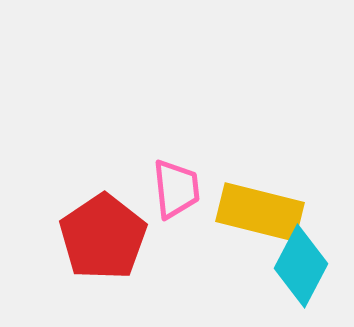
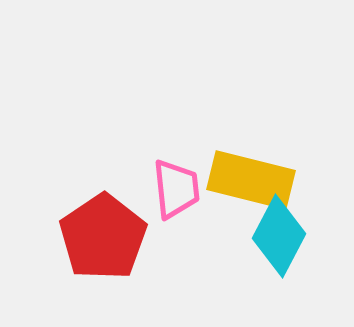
yellow rectangle: moved 9 px left, 32 px up
cyan diamond: moved 22 px left, 30 px up
